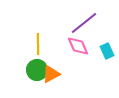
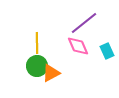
yellow line: moved 1 px left, 1 px up
green circle: moved 4 px up
orange triangle: moved 1 px up
